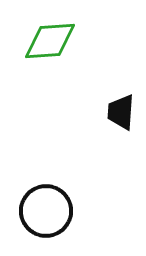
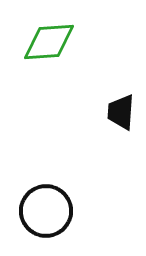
green diamond: moved 1 px left, 1 px down
